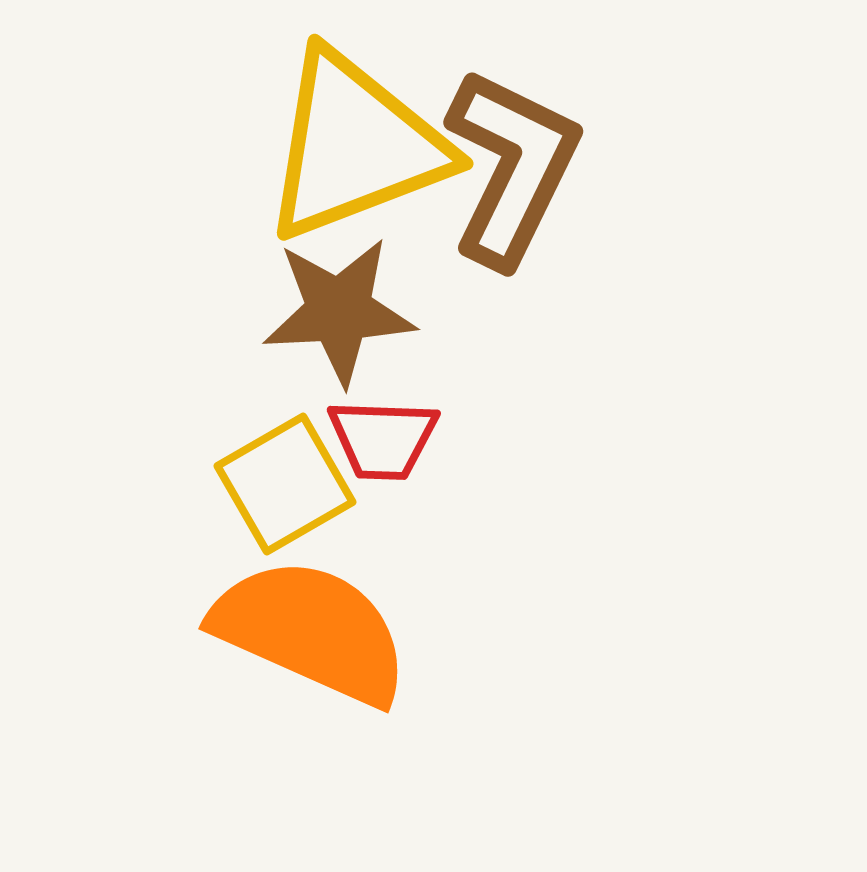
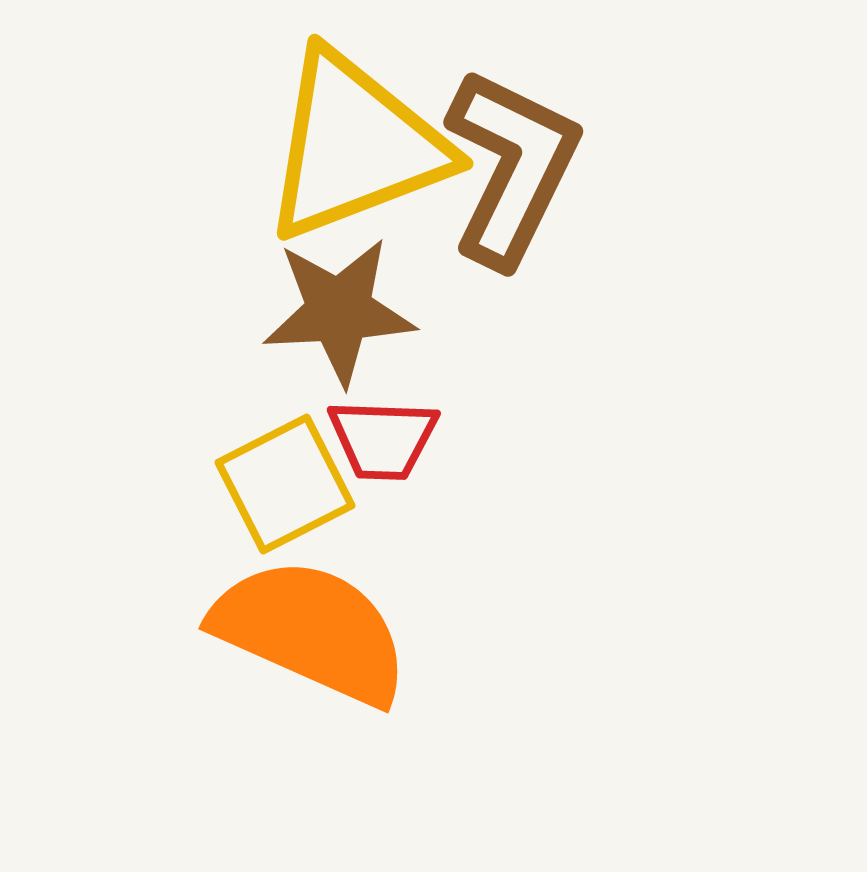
yellow square: rotated 3 degrees clockwise
